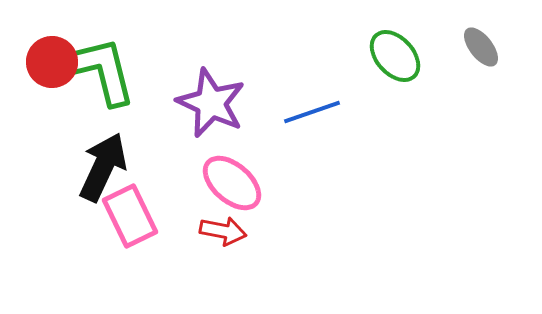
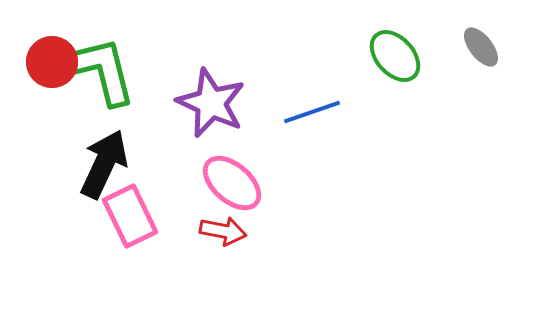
black arrow: moved 1 px right, 3 px up
